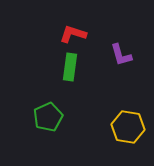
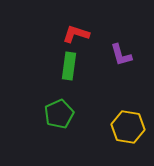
red L-shape: moved 3 px right
green rectangle: moved 1 px left, 1 px up
green pentagon: moved 11 px right, 3 px up
